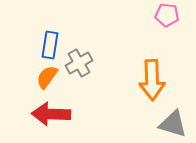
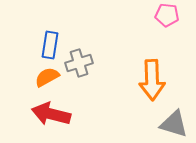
gray cross: rotated 12 degrees clockwise
orange semicircle: rotated 25 degrees clockwise
red arrow: rotated 12 degrees clockwise
gray triangle: moved 1 px right
